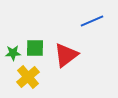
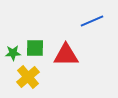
red triangle: rotated 36 degrees clockwise
